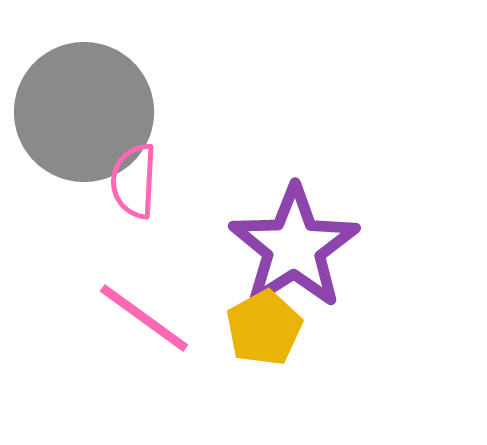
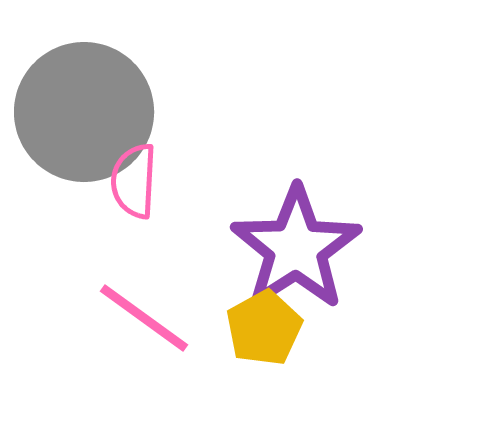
purple star: moved 2 px right, 1 px down
